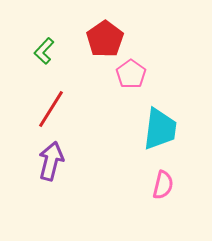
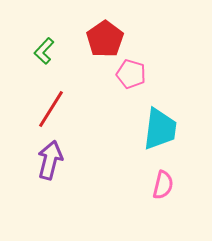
pink pentagon: rotated 20 degrees counterclockwise
purple arrow: moved 1 px left, 1 px up
